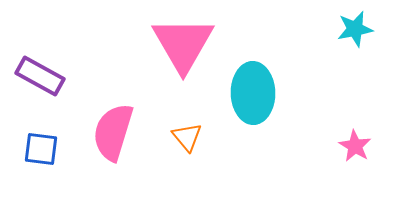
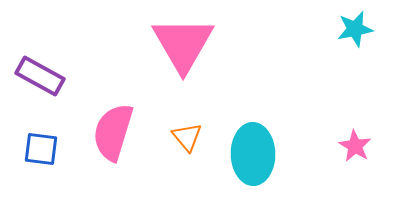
cyan ellipse: moved 61 px down
